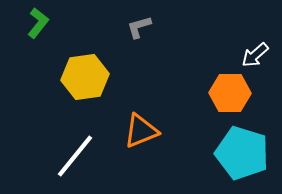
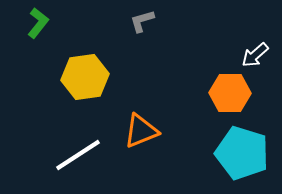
gray L-shape: moved 3 px right, 6 px up
white line: moved 3 px right, 1 px up; rotated 18 degrees clockwise
